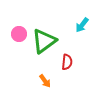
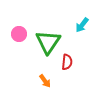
green triangle: moved 4 px right, 1 px down; rotated 20 degrees counterclockwise
